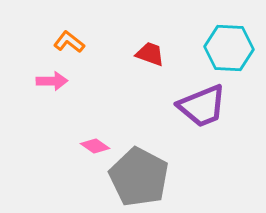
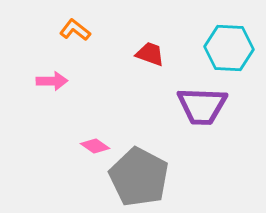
orange L-shape: moved 6 px right, 12 px up
purple trapezoid: rotated 24 degrees clockwise
